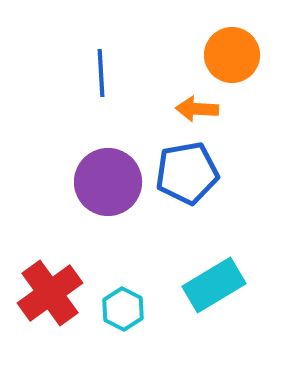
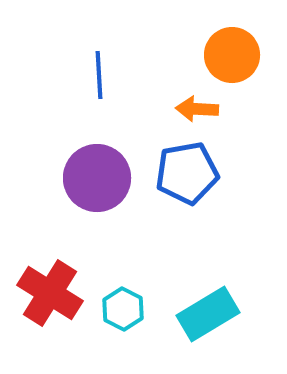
blue line: moved 2 px left, 2 px down
purple circle: moved 11 px left, 4 px up
cyan rectangle: moved 6 px left, 29 px down
red cross: rotated 22 degrees counterclockwise
